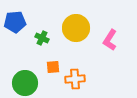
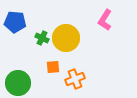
blue pentagon: rotated 10 degrees clockwise
yellow circle: moved 10 px left, 10 px down
pink L-shape: moved 5 px left, 20 px up
orange cross: rotated 18 degrees counterclockwise
green circle: moved 7 px left
